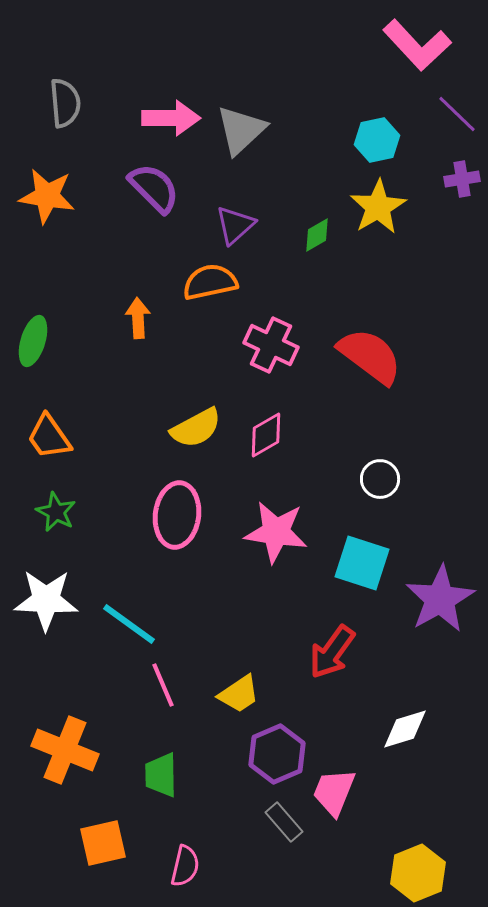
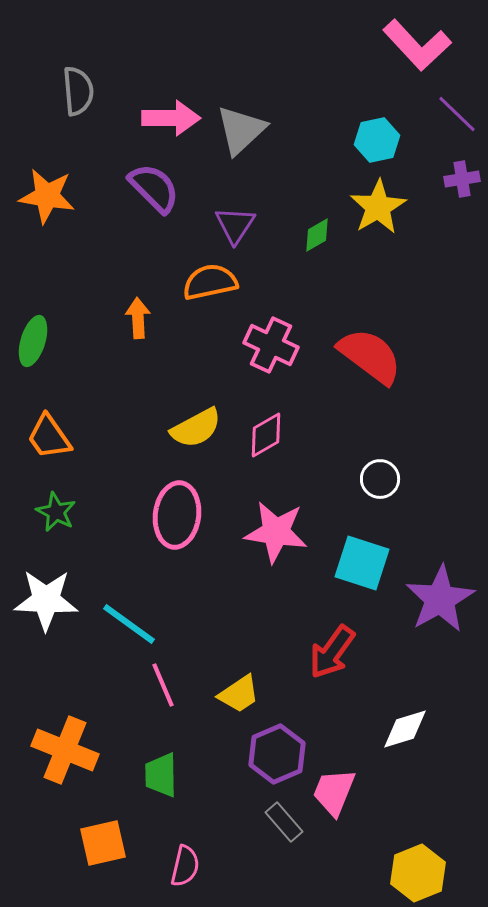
gray semicircle: moved 13 px right, 12 px up
purple triangle: rotated 15 degrees counterclockwise
